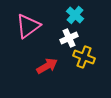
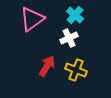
pink triangle: moved 4 px right, 7 px up
yellow cross: moved 8 px left, 13 px down
red arrow: rotated 30 degrees counterclockwise
